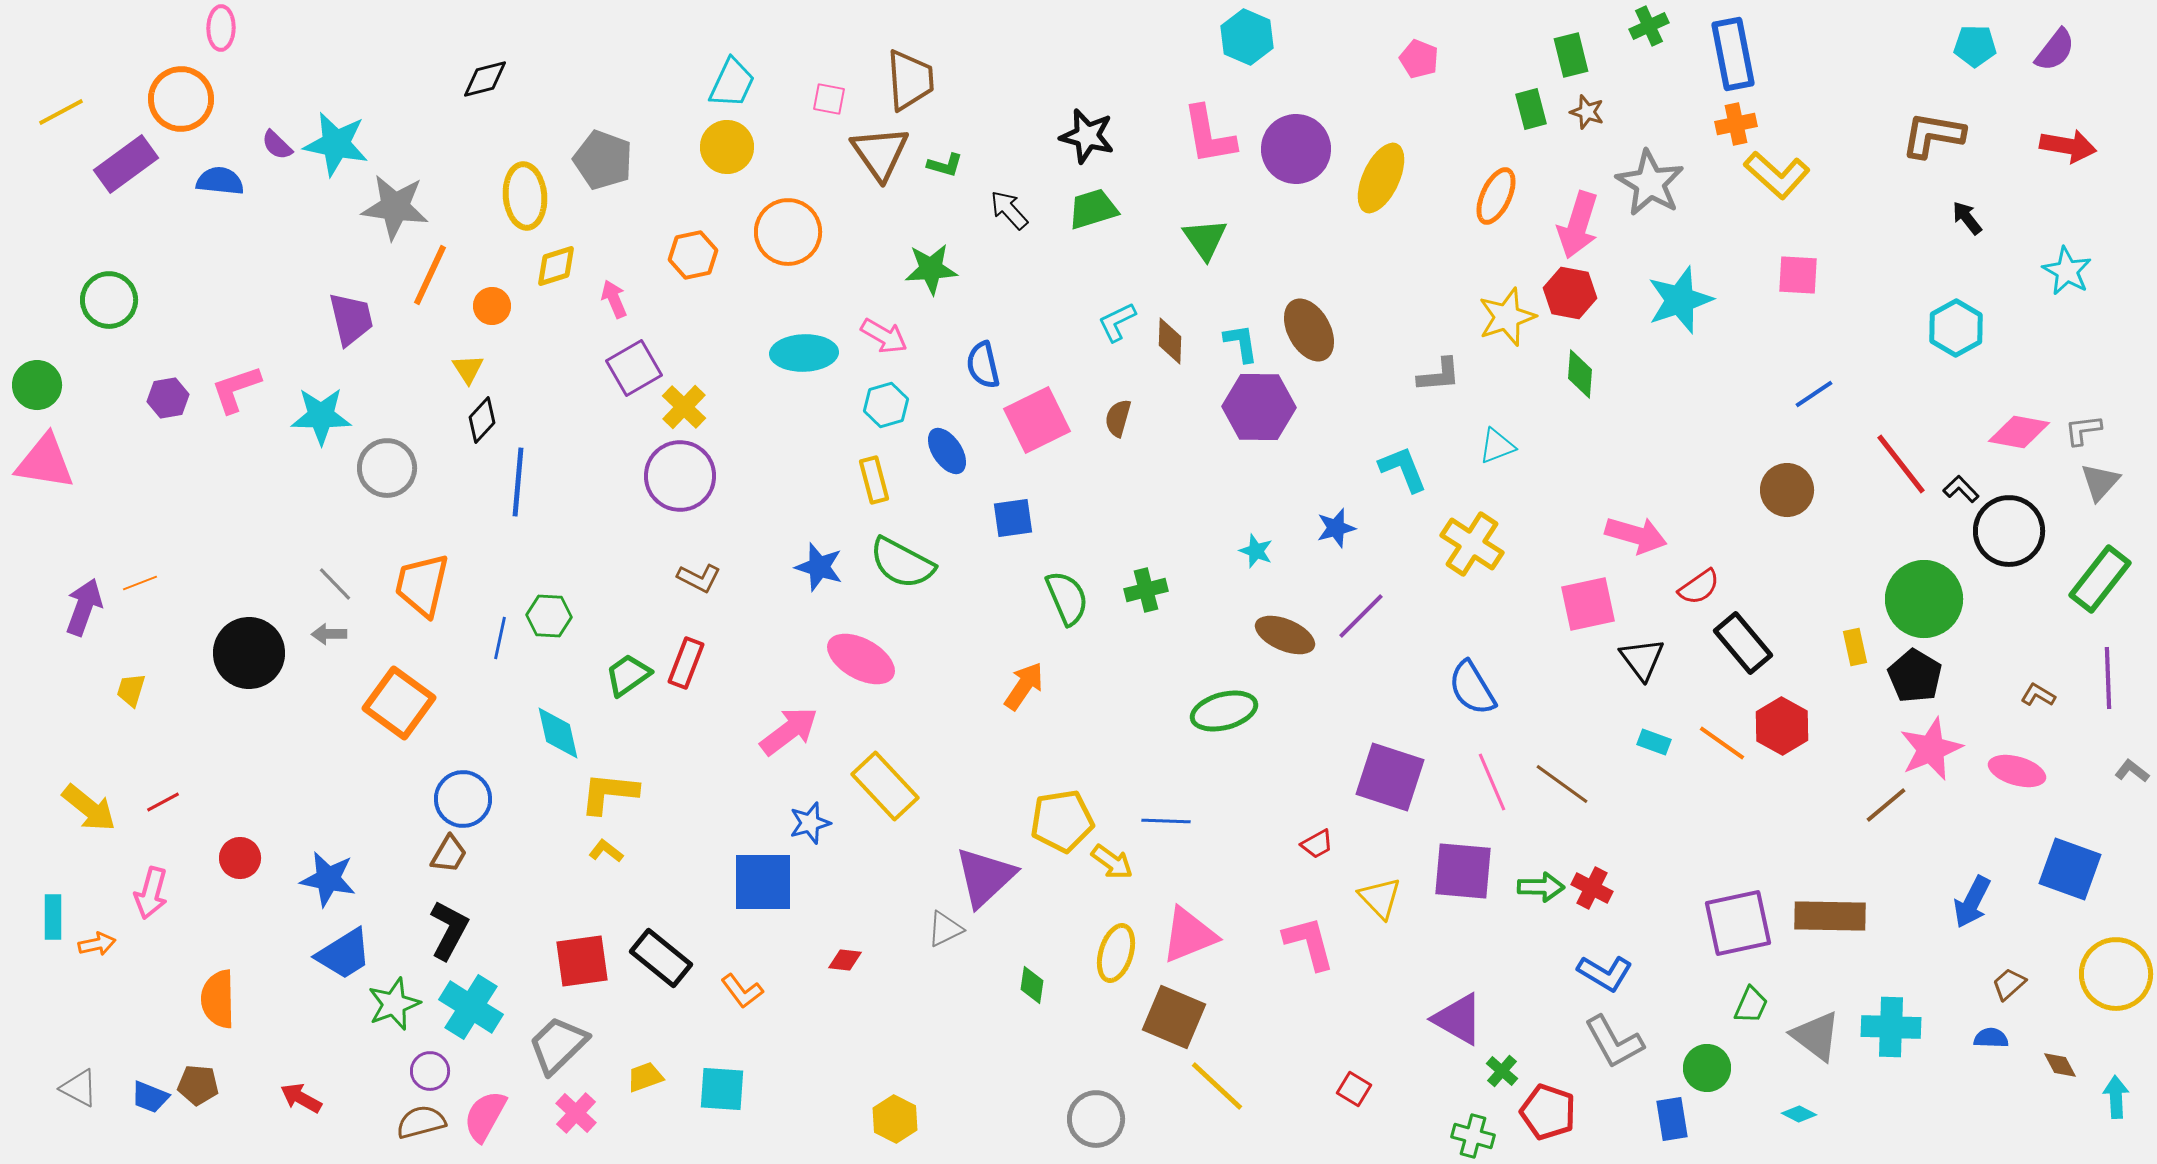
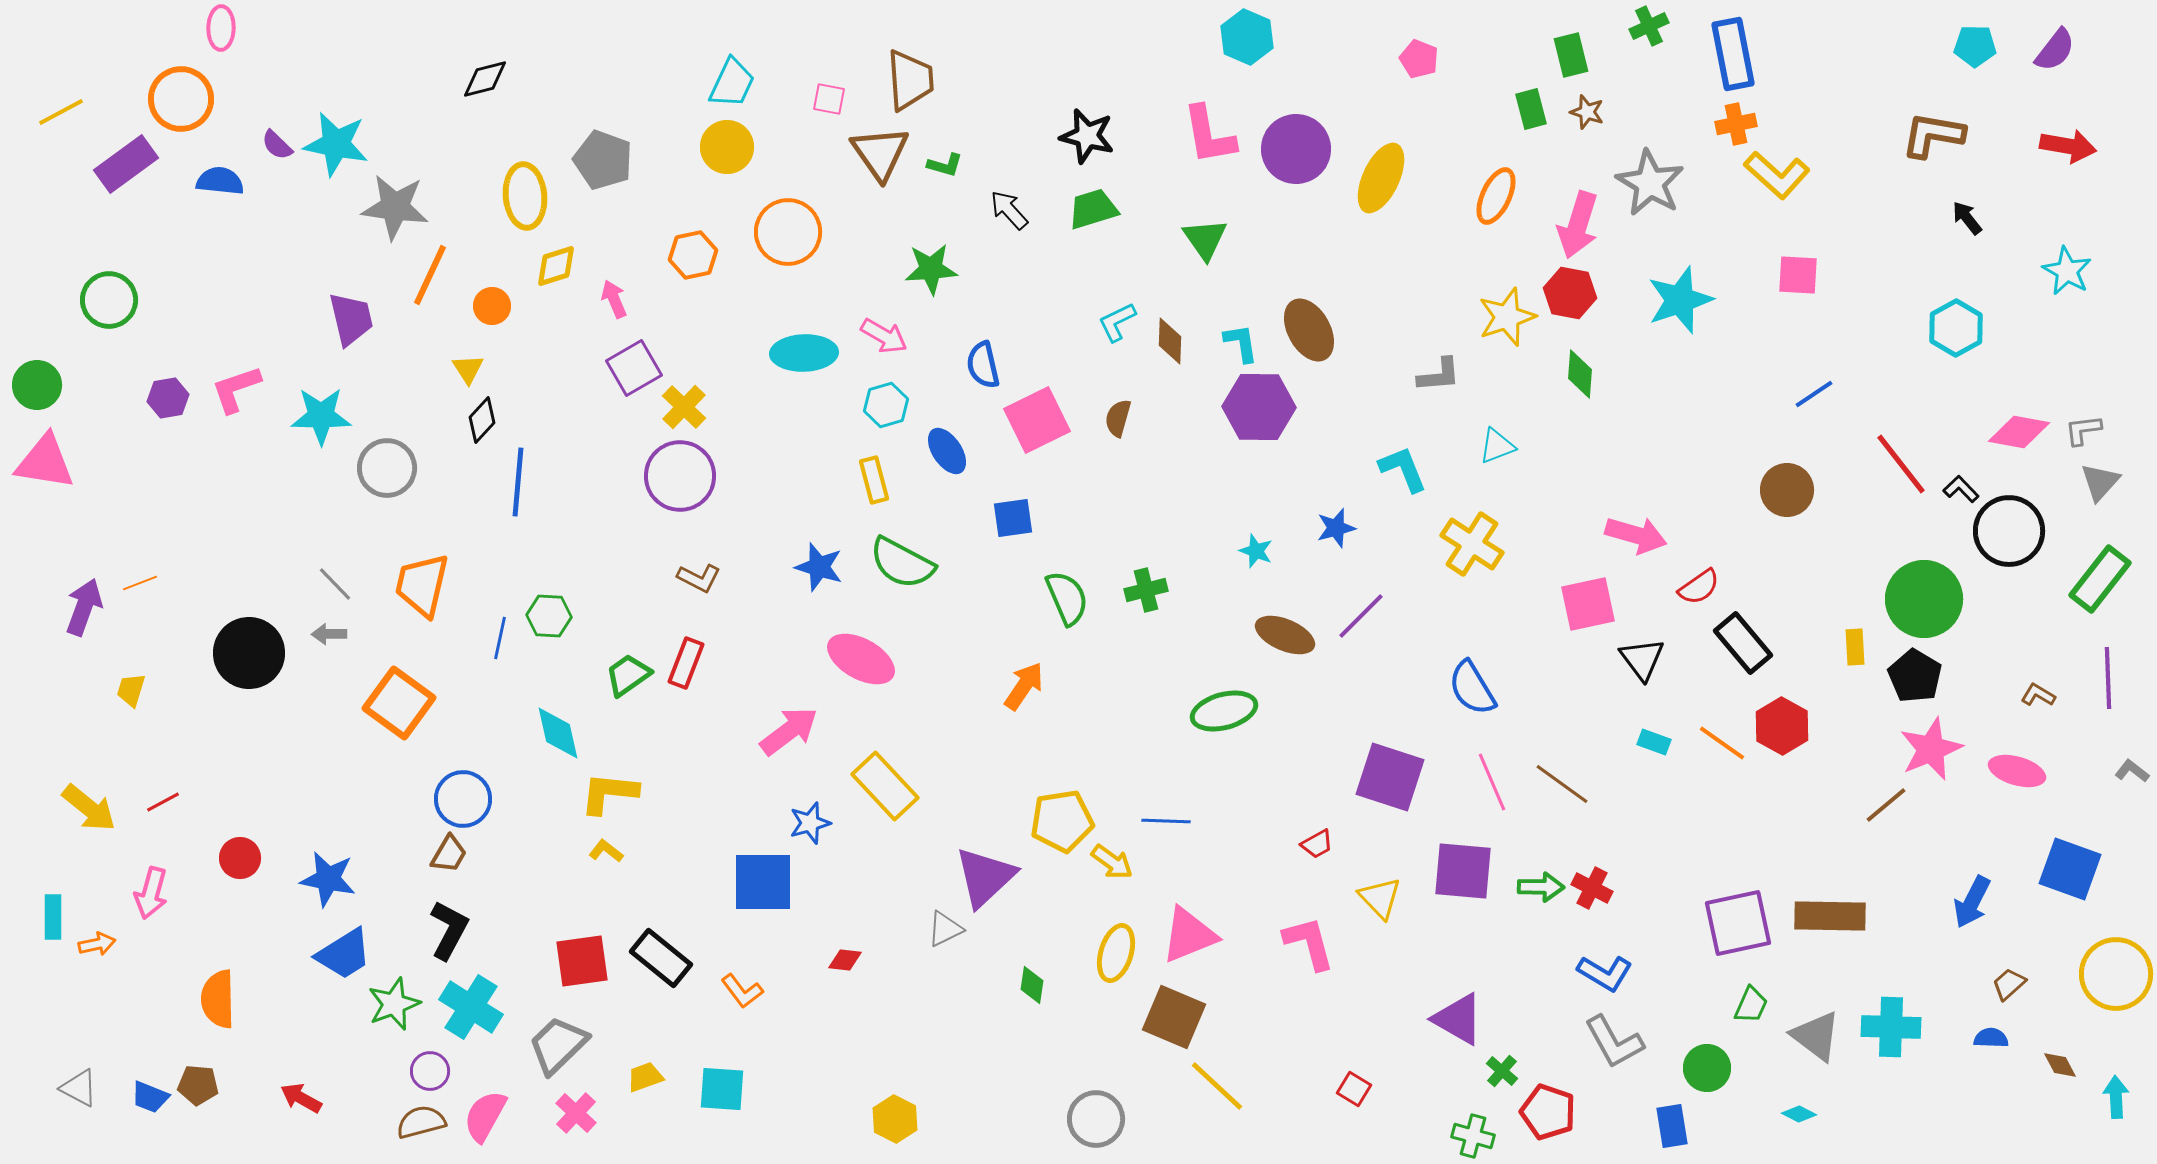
yellow rectangle at (1855, 647): rotated 9 degrees clockwise
blue rectangle at (1672, 1119): moved 7 px down
